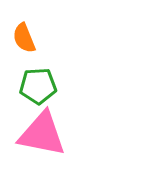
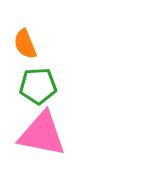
orange semicircle: moved 1 px right, 6 px down
